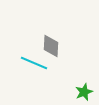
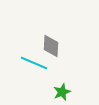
green star: moved 22 px left
